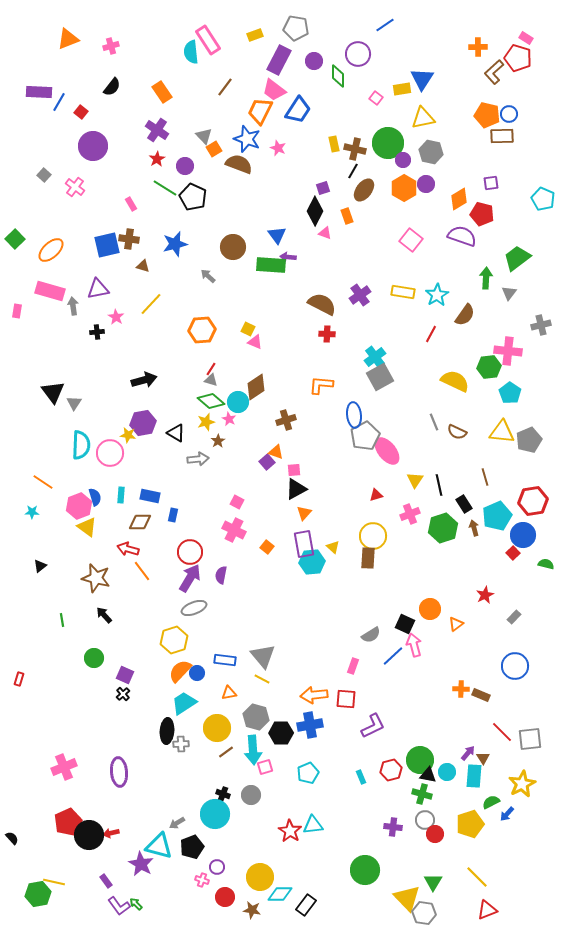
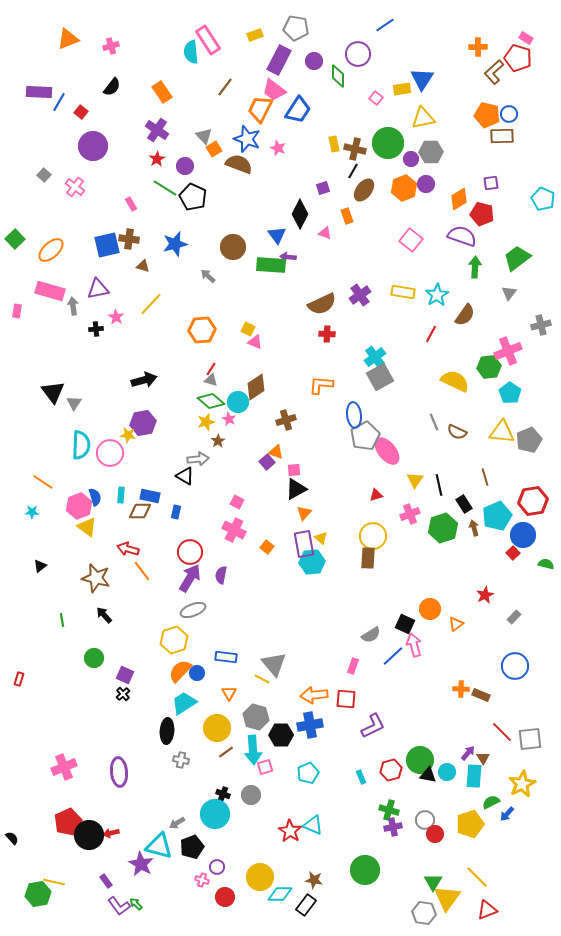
orange trapezoid at (260, 111): moved 2 px up
gray hexagon at (431, 152): rotated 15 degrees counterclockwise
purple circle at (403, 160): moved 8 px right, 1 px up
orange hexagon at (404, 188): rotated 10 degrees clockwise
black diamond at (315, 211): moved 15 px left, 3 px down
green arrow at (486, 278): moved 11 px left, 11 px up
brown semicircle at (322, 304): rotated 128 degrees clockwise
black cross at (97, 332): moved 1 px left, 3 px up
pink cross at (508, 351): rotated 28 degrees counterclockwise
black triangle at (176, 433): moved 9 px right, 43 px down
blue rectangle at (173, 515): moved 3 px right, 3 px up
brown diamond at (140, 522): moved 11 px up
yellow triangle at (333, 547): moved 12 px left, 9 px up
gray ellipse at (194, 608): moved 1 px left, 2 px down
gray triangle at (263, 656): moved 11 px right, 8 px down
blue rectangle at (225, 660): moved 1 px right, 3 px up
orange triangle at (229, 693): rotated 49 degrees counterclockwise
black hexagon at (281, 733): moved 2 px down
gray cross at (181, 744): moved 16 px down; rotated 14 degrees clockwise
green cross at (422, 794): moved 33 px left, 16 px down
cyan triangle at (313, 825): rotated 30 degrees clockwise
purple cross at (393, 827): rotated 18 degrees counterclockwise
yellow triangle at (407, 898): moved 40 px right; rotated 20 degrees clockwise
brown star at (252, 910): moved 62 px right, 30 px up
